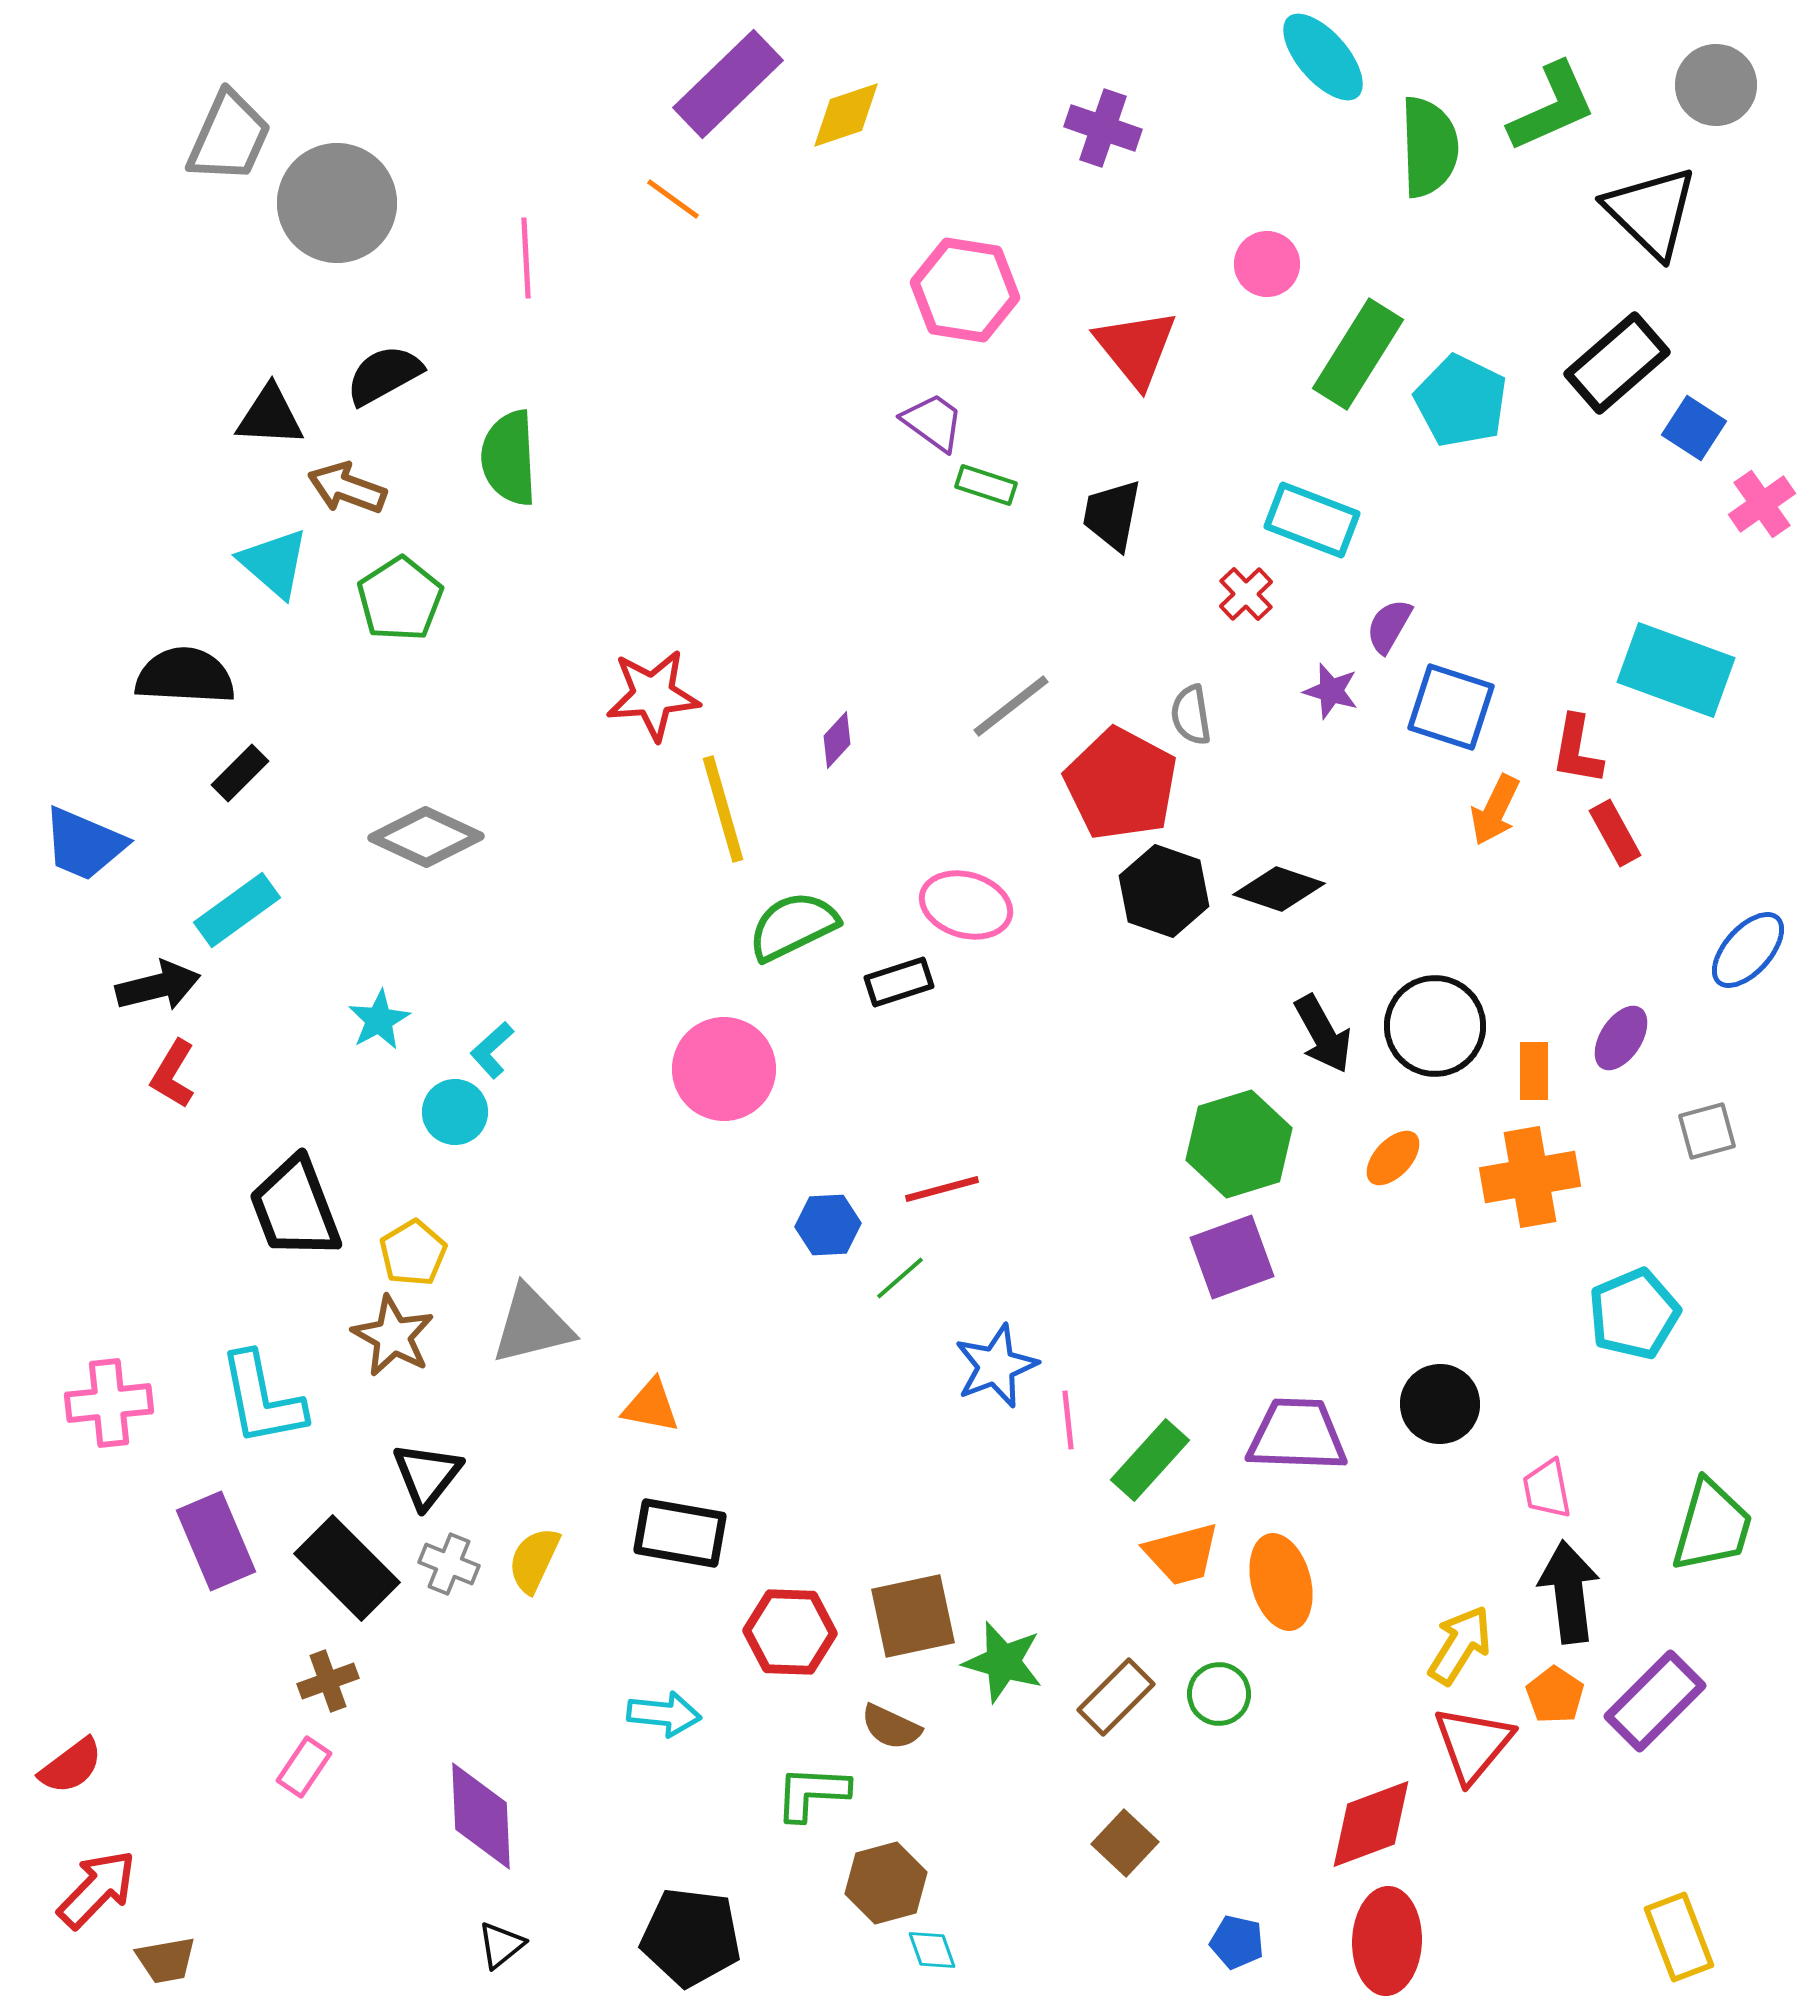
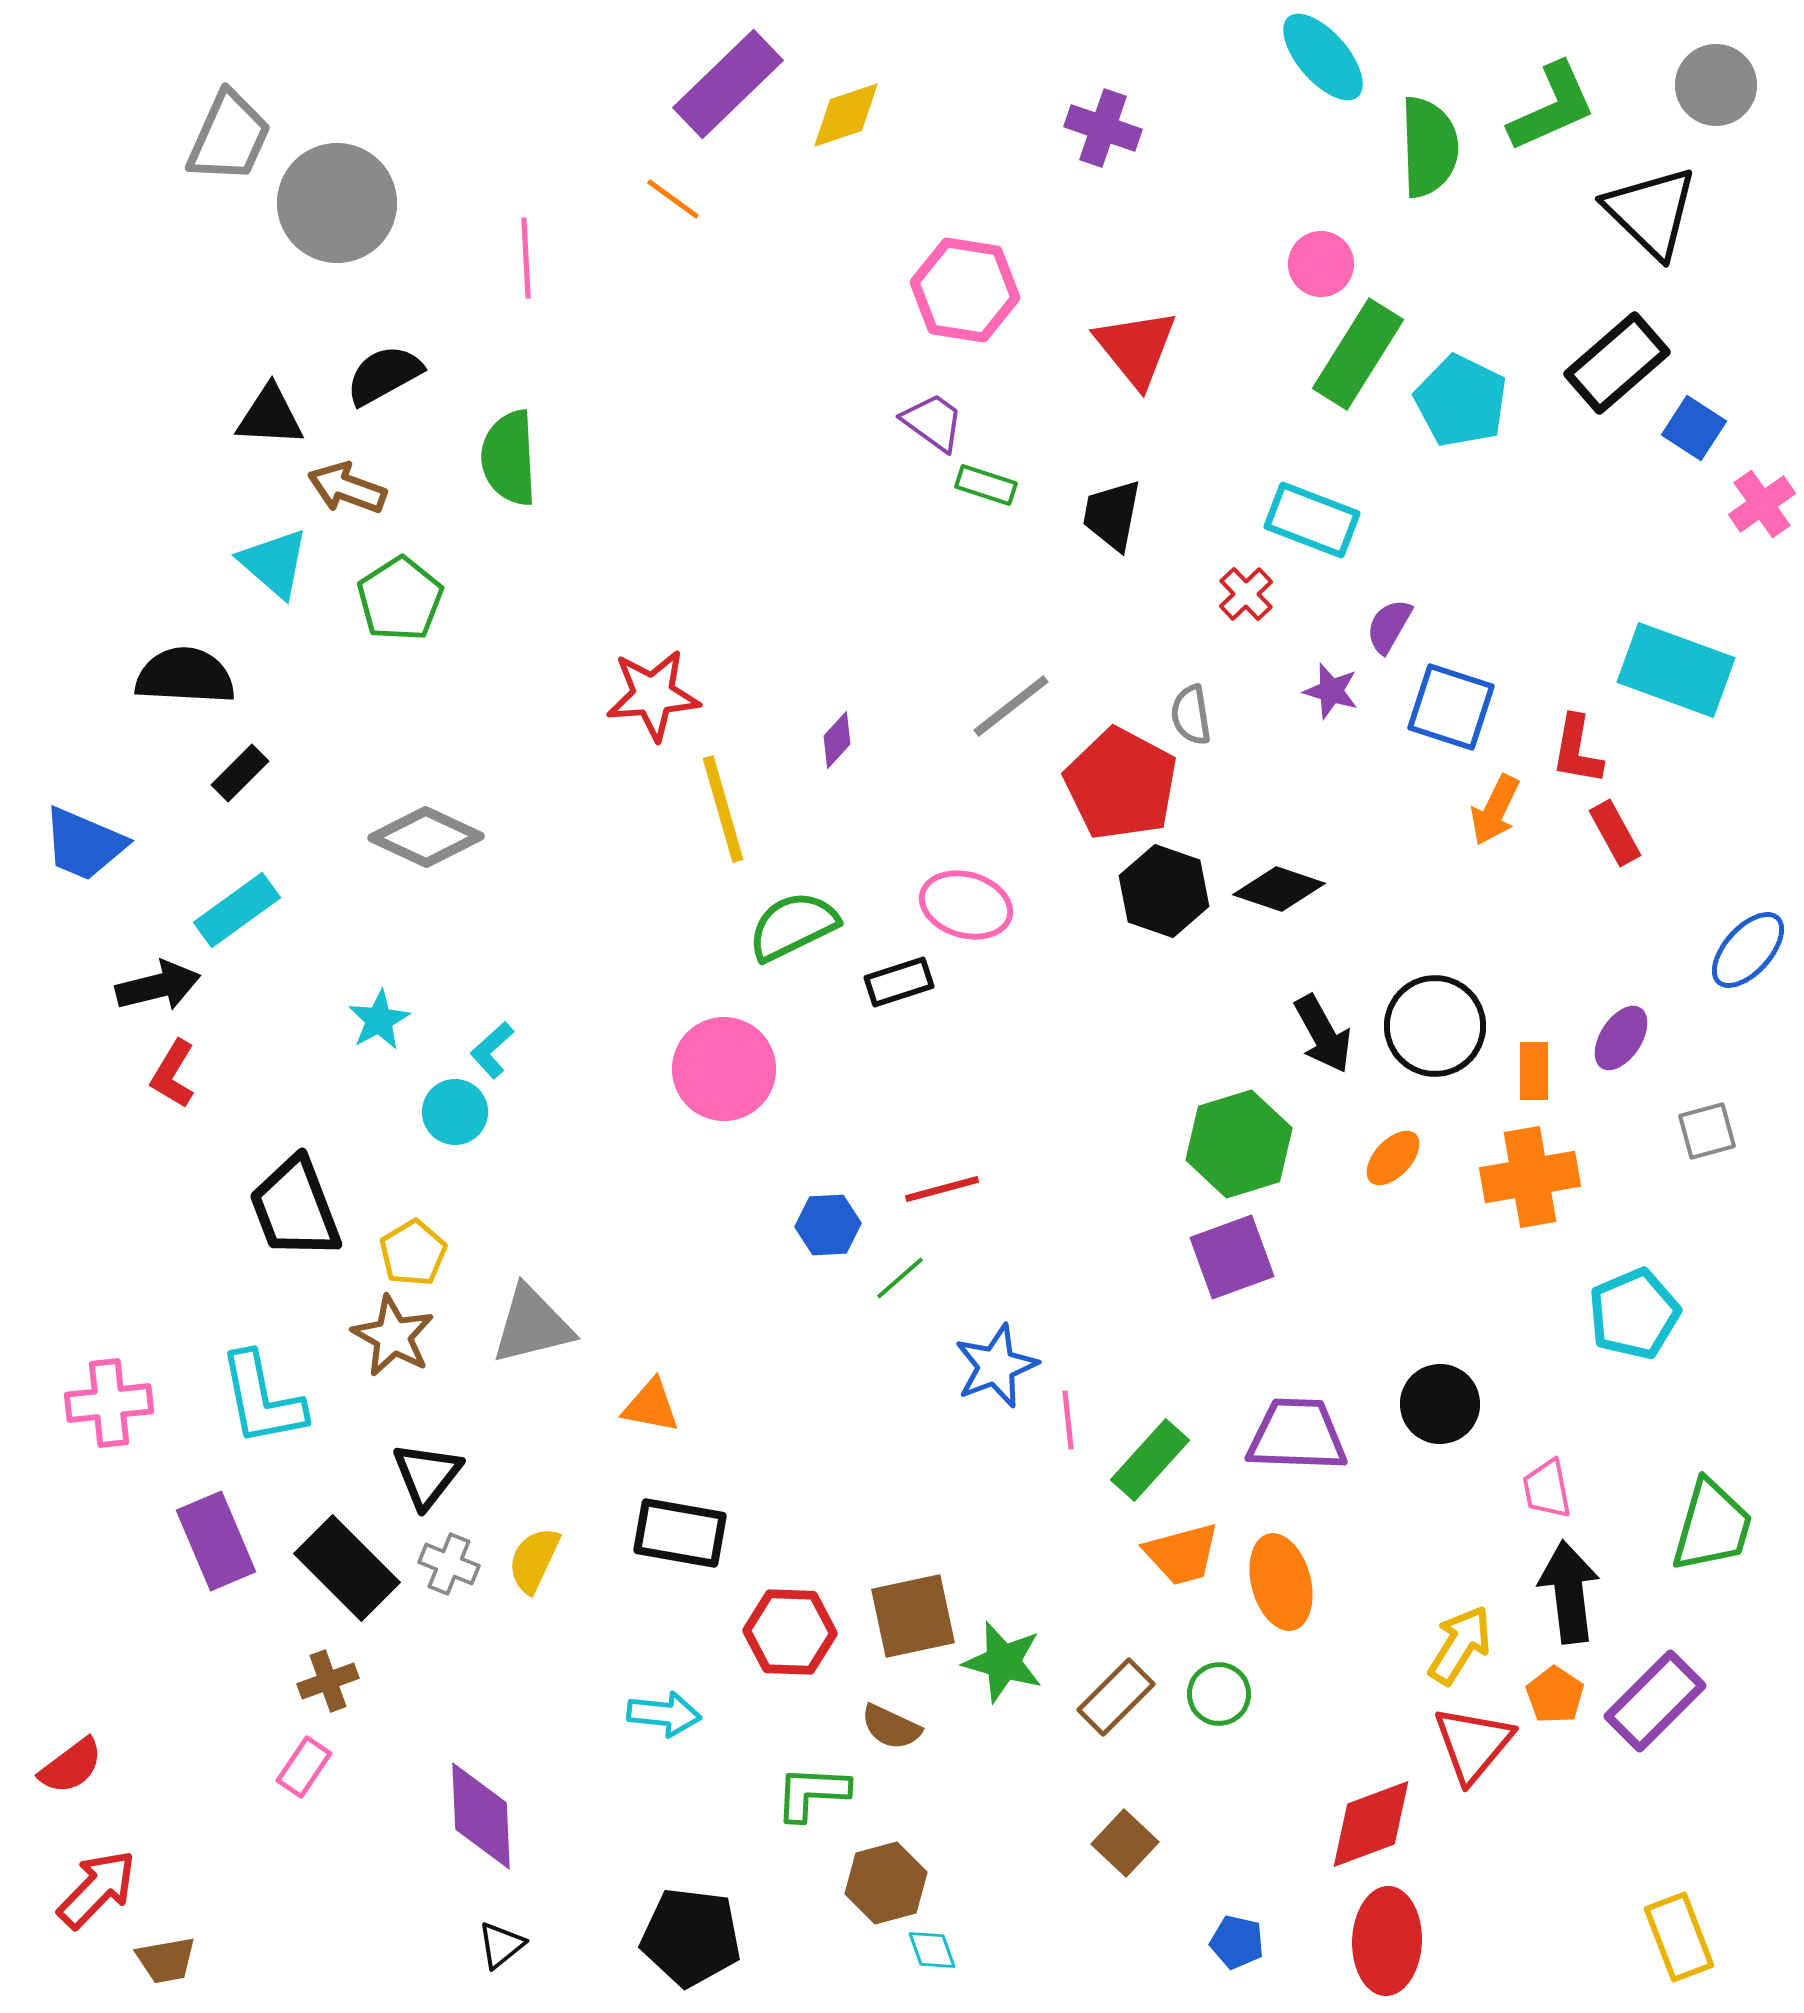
pink circle at (1267, 264): moved 54 px right
